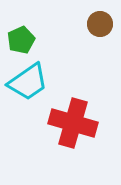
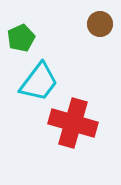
green pentagon: moved 2 px up
cyan trapezoid: moved 11 px right; rotated 18 degrees counterclockwise
